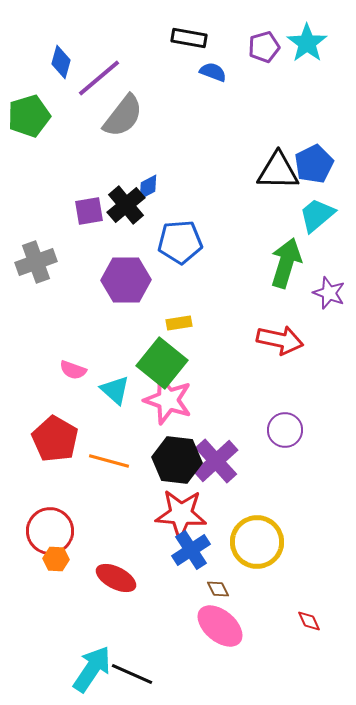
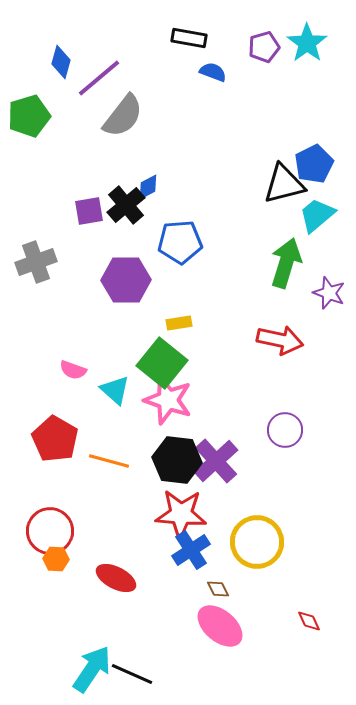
black triangle at (278, 171): moved 6 px right, 13 px down; rotated 15 degrees counterclockwise
